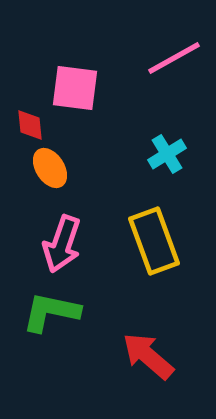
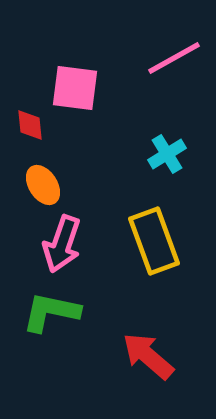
orange ellipse: moved 7 px left, 17 px down
